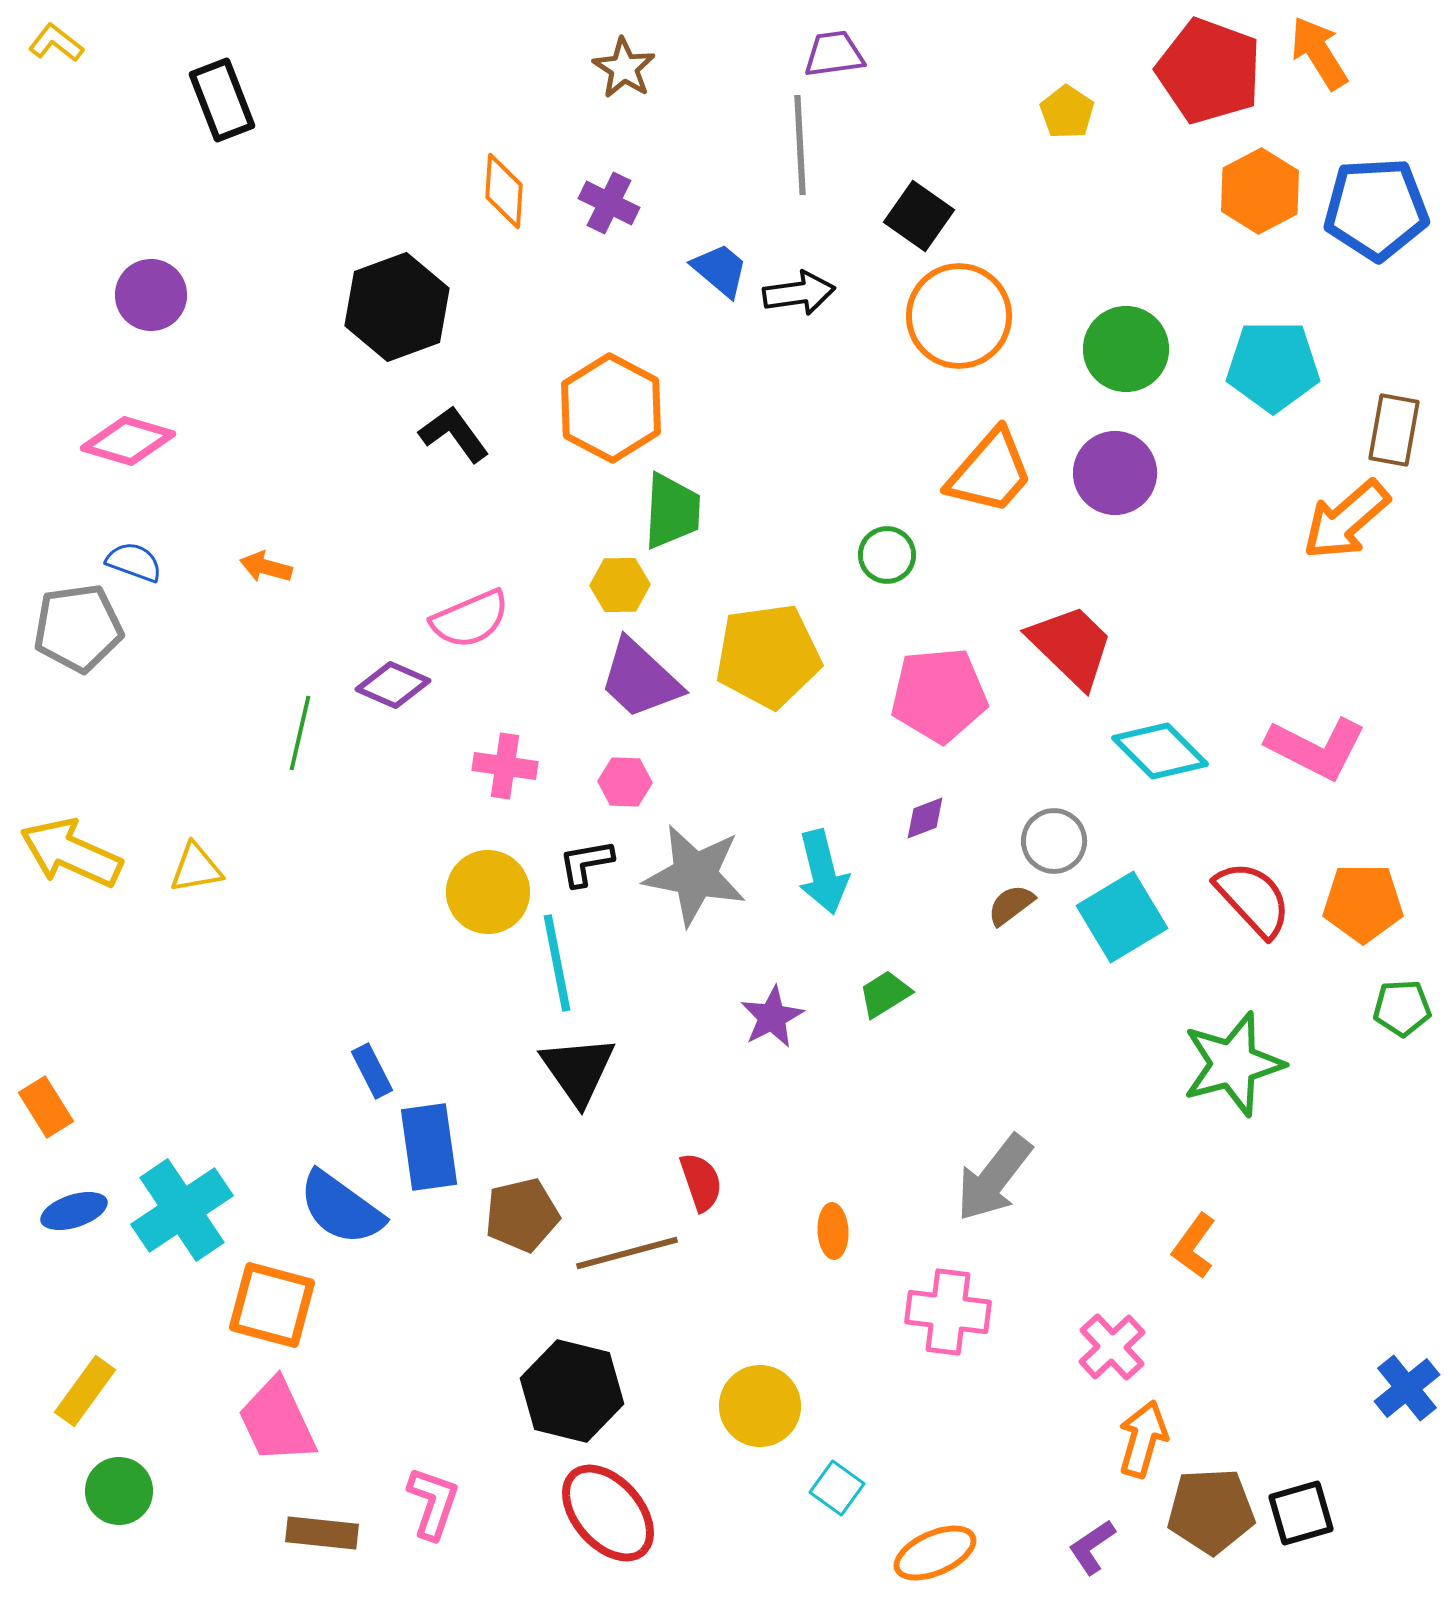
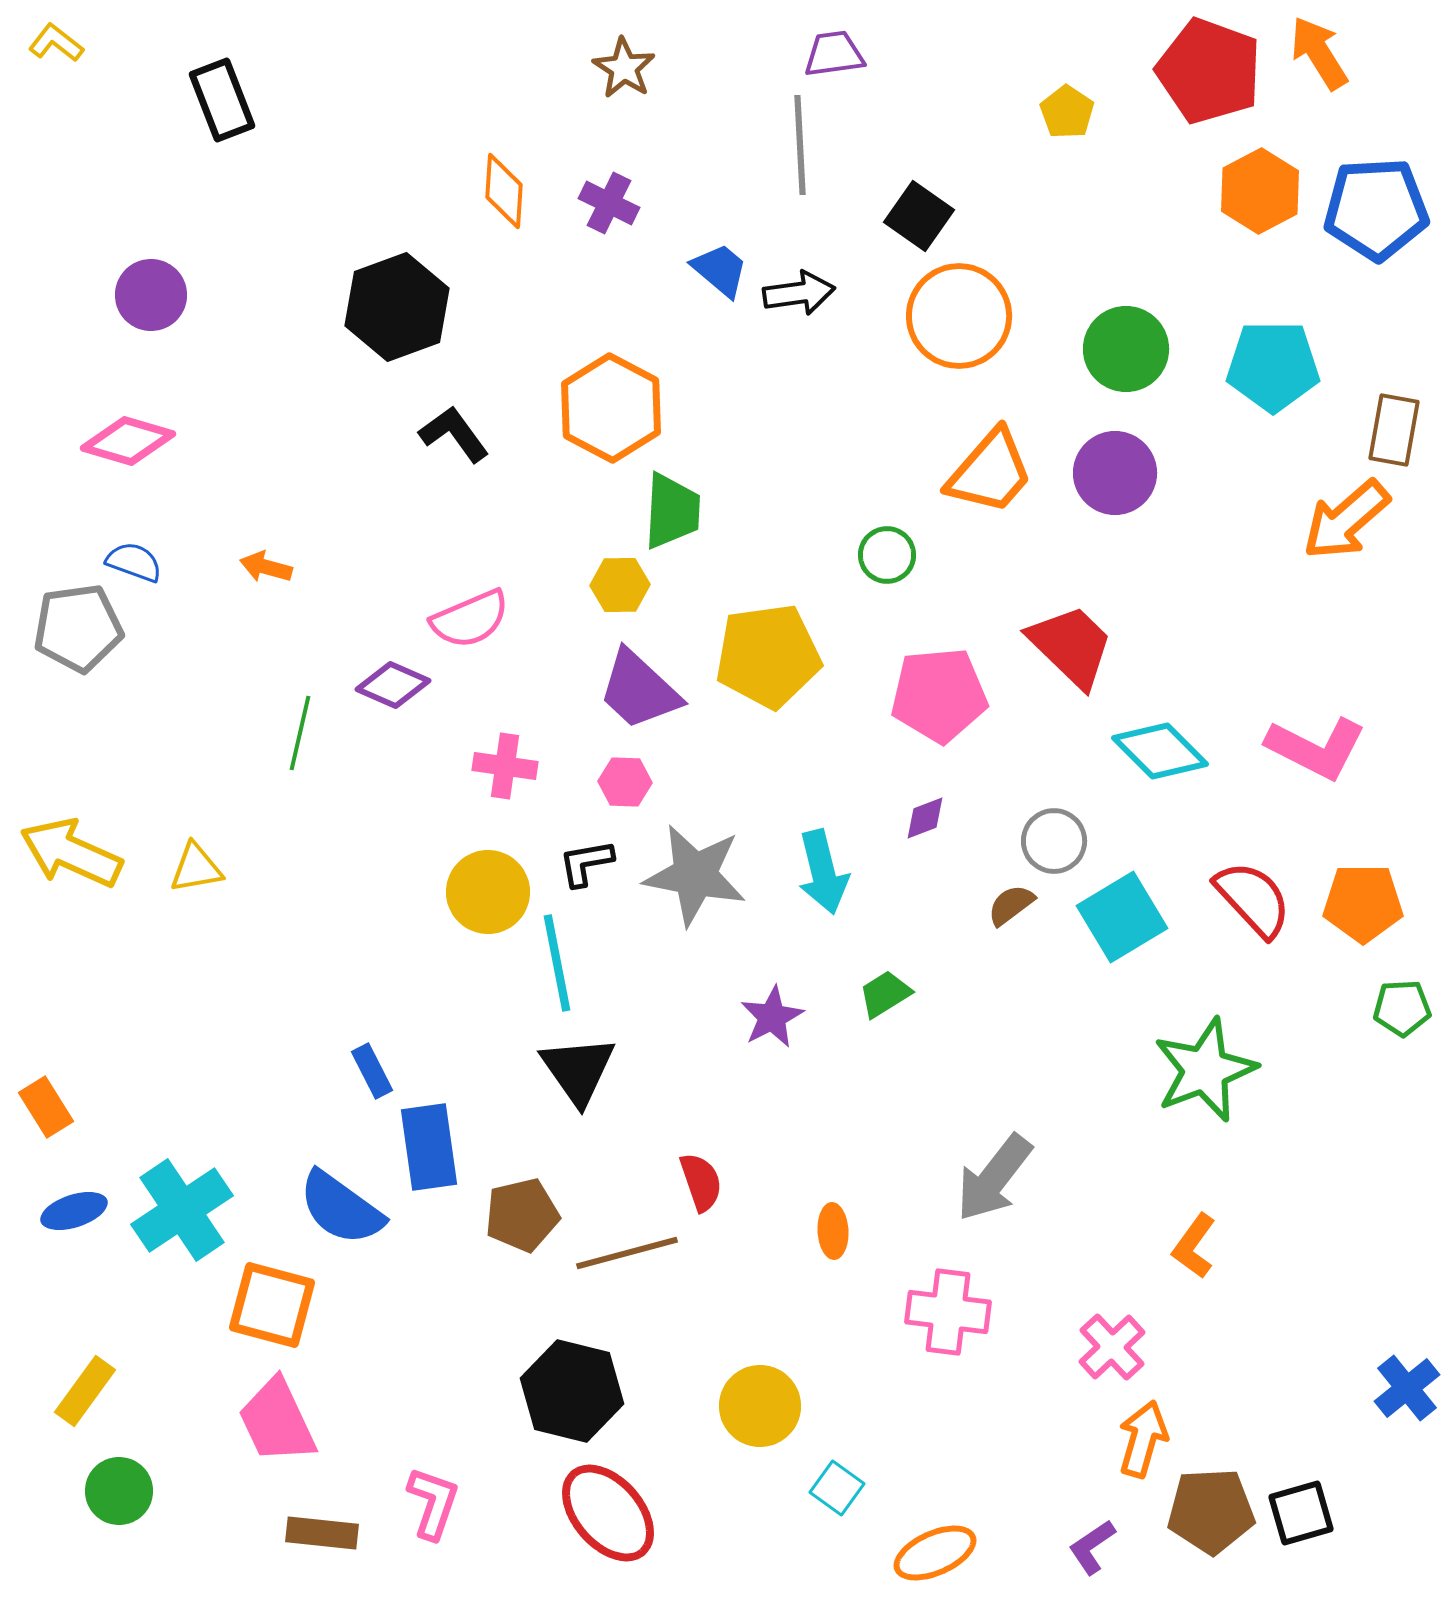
purple trapezoid at (640, 679): moved 1 px left, 11 px down
green star at (1233, 1064): moved 28 px left, 6 px down; rotated 6 degrees counterclockwise
